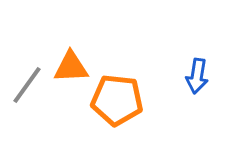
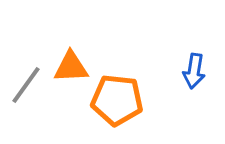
blue arrow: moved 3 px left, 5 px up
gray line: moved 1 px left
